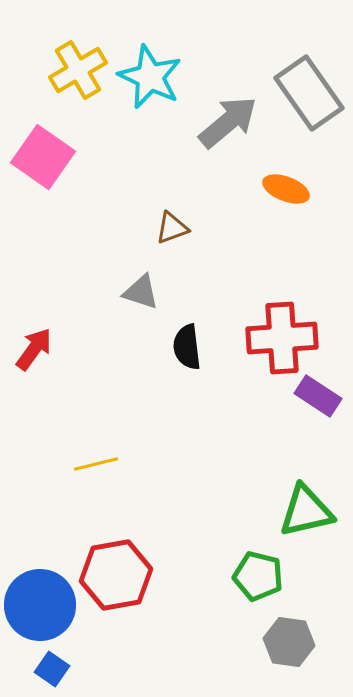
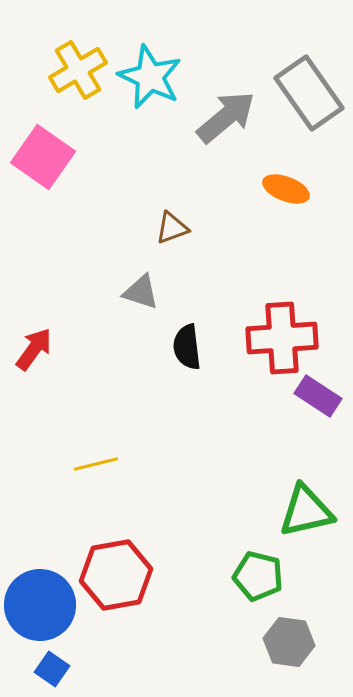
gray arrow: moved 2 px left, 5 px up
